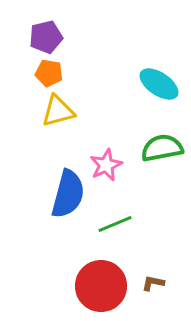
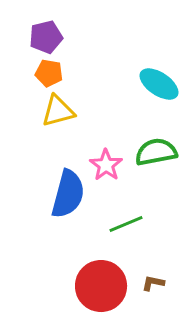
green semicircle: moved 6 px left, 4 px down
pink star: rotated 12 degrees counterclockwise
green line: moved 11 px right
